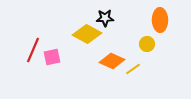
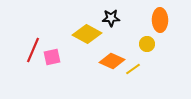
black star: moved 6 px right
